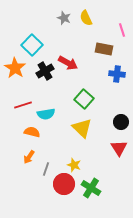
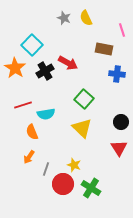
orange semicircle: rotated 126 degrees counterclockwise
red circle: moved 1 px left
